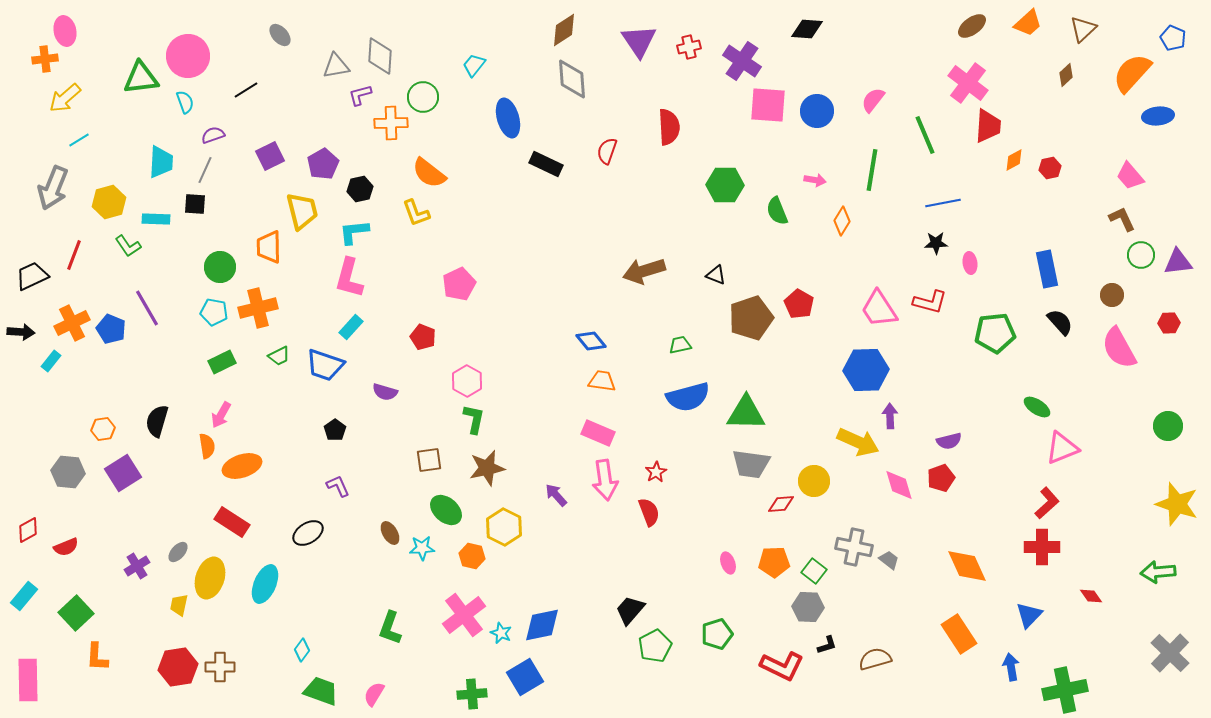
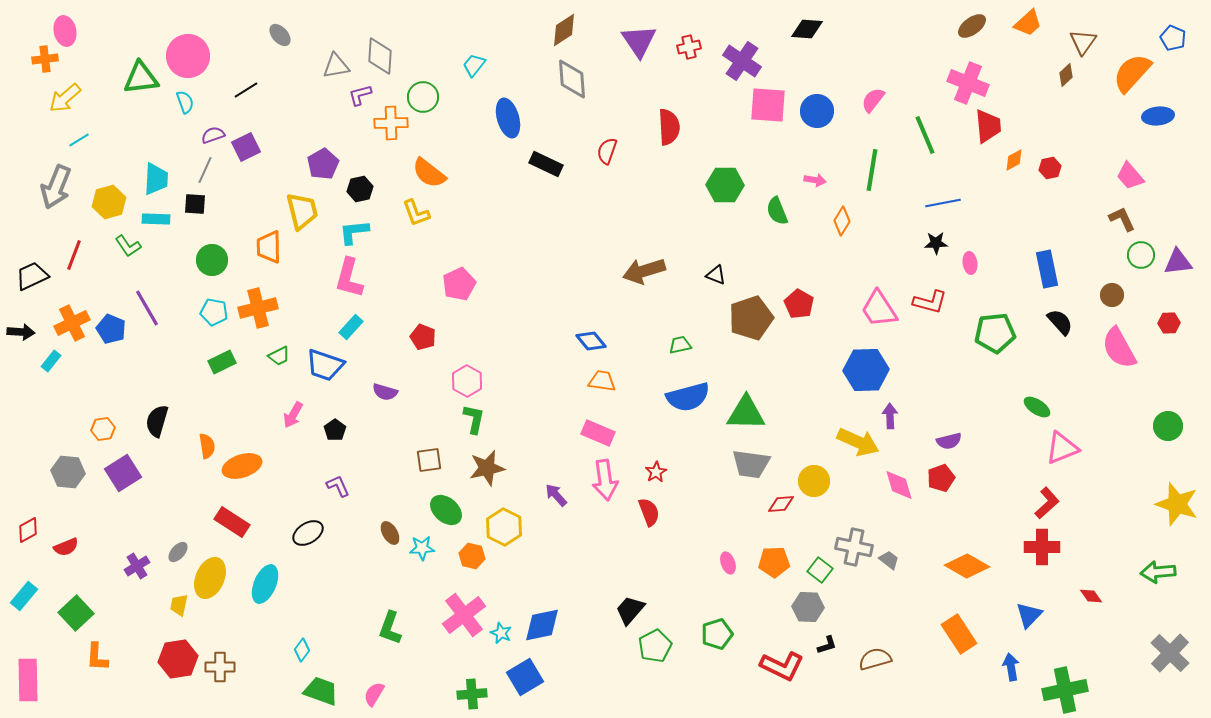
brown triangle at (1083, 29): moved 13 px down; rotated 12 degrees counterclockwise
pink cross at (968, 83): rotated 15 degrees counterclockwise
red trapezoid at (988, 126): rotated 9 degrees counterclockwise
purple square at (270, 156): moved 24 px left, 9 px up
cyan trapezoid at (161, 162): moved 5 px left, 17 px down
gray arrow at (53, 188): moved 3 px right, 1 px up
green circle at (220, 267): moved 8 px left, 7 px up
pink arrow at (221, 415): moved 72 px right
orange diamond at (967, 566): rotated 36 degrees counterclockwise
green square at (814, 571): moved 6 px right, 1 px up
yellow ellipse at (210, 578): rotated 6 degrees clockwise
red hexagon at (178, 667): moved 8 px up
